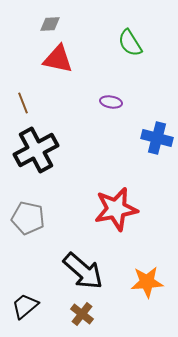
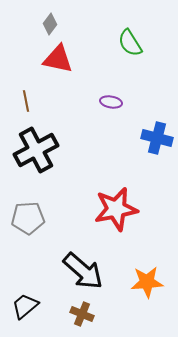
gray diamond: rotated 50 degrees counterclockwise
brown line: moved 3 px right, 2 px up; rotated 10 degrees clockwise
gray pentagon: rotated 16 degrees counterclockwise
brown cross: rotated 15 degrees counterclockwise
